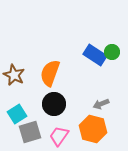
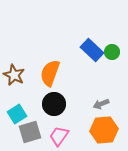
blue rectangle: moved 3 px left, 5 px up; rotated 10 degrees clockwise
orange hexagon: moved 11 px right, 1 px down; rotated 20 degrees counterclockwise
